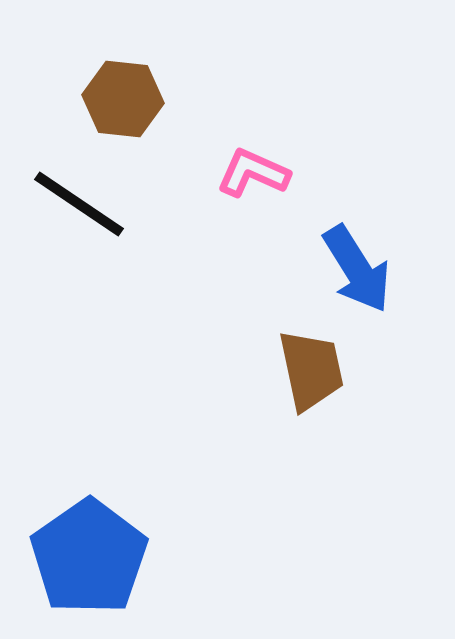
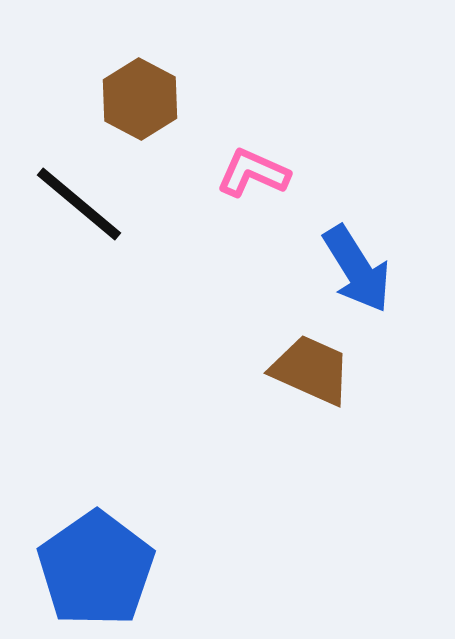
brown hexagon: moved 17 px right; rotated 22 degrees clockwise
black line: rotated 6 degrees clockwise
brown trapezoid: rotated 54 degrees counterclockwise
blue pentagon: moved 7 px right, 12 px down
